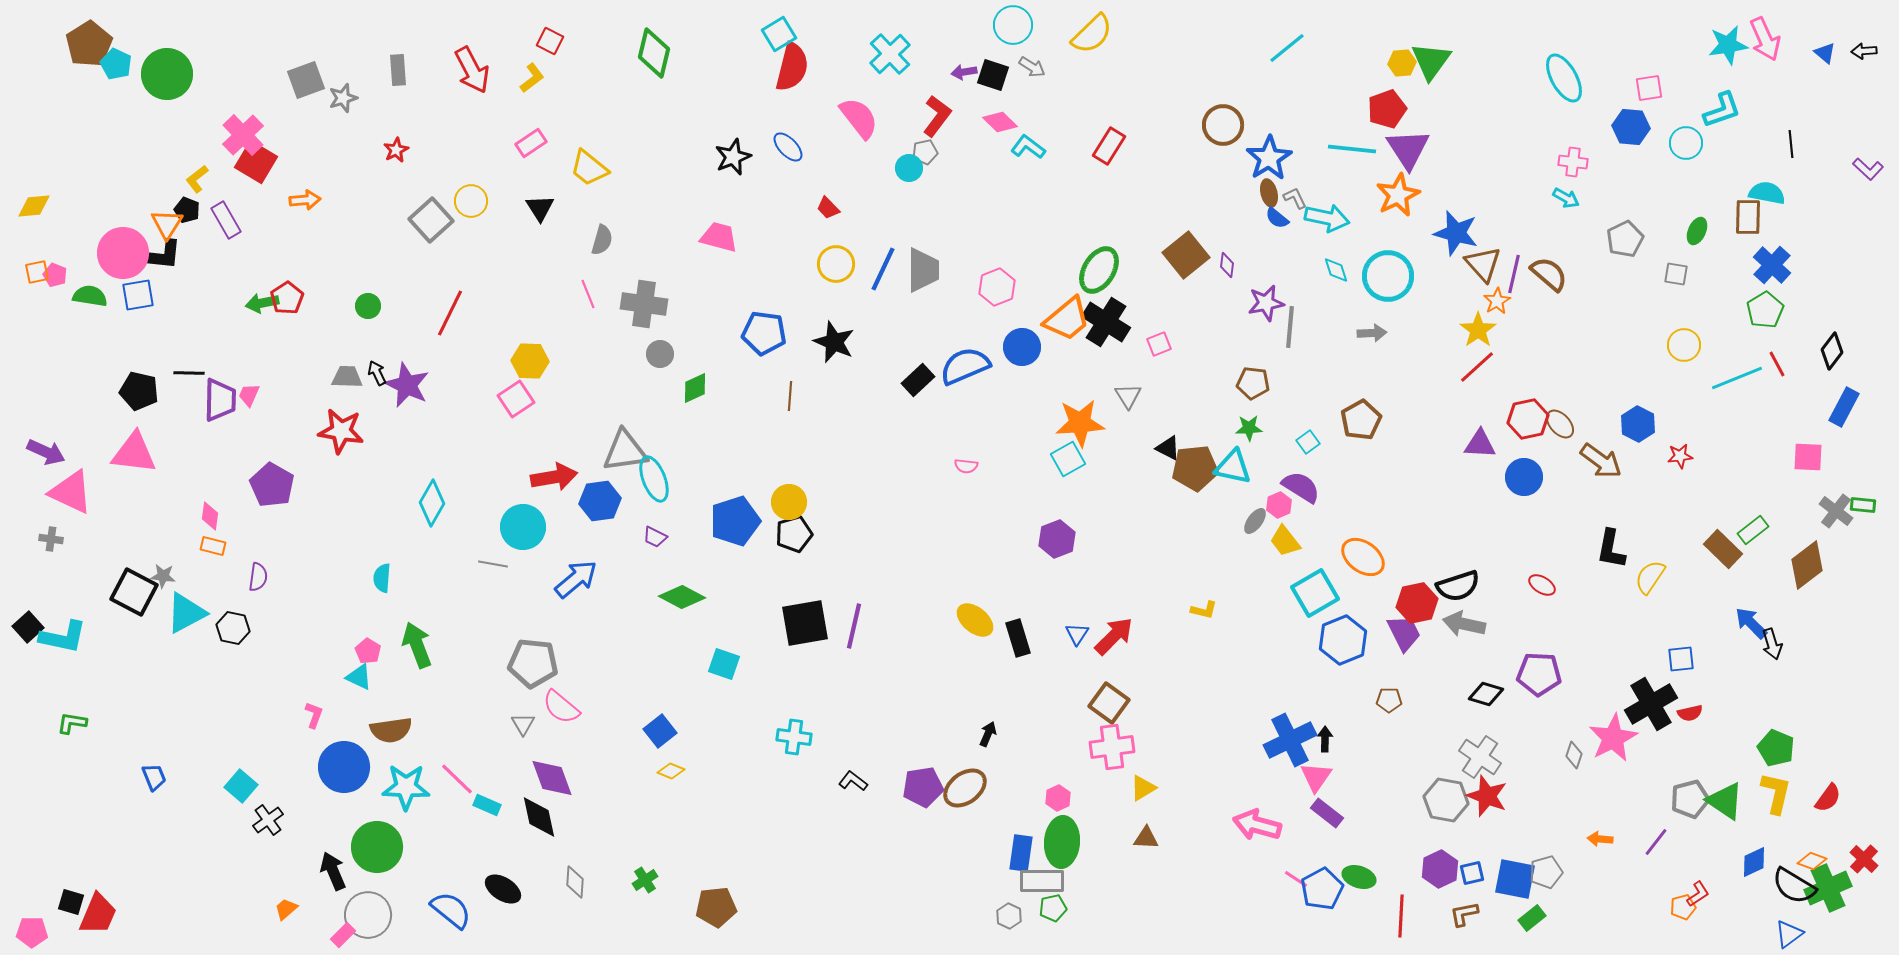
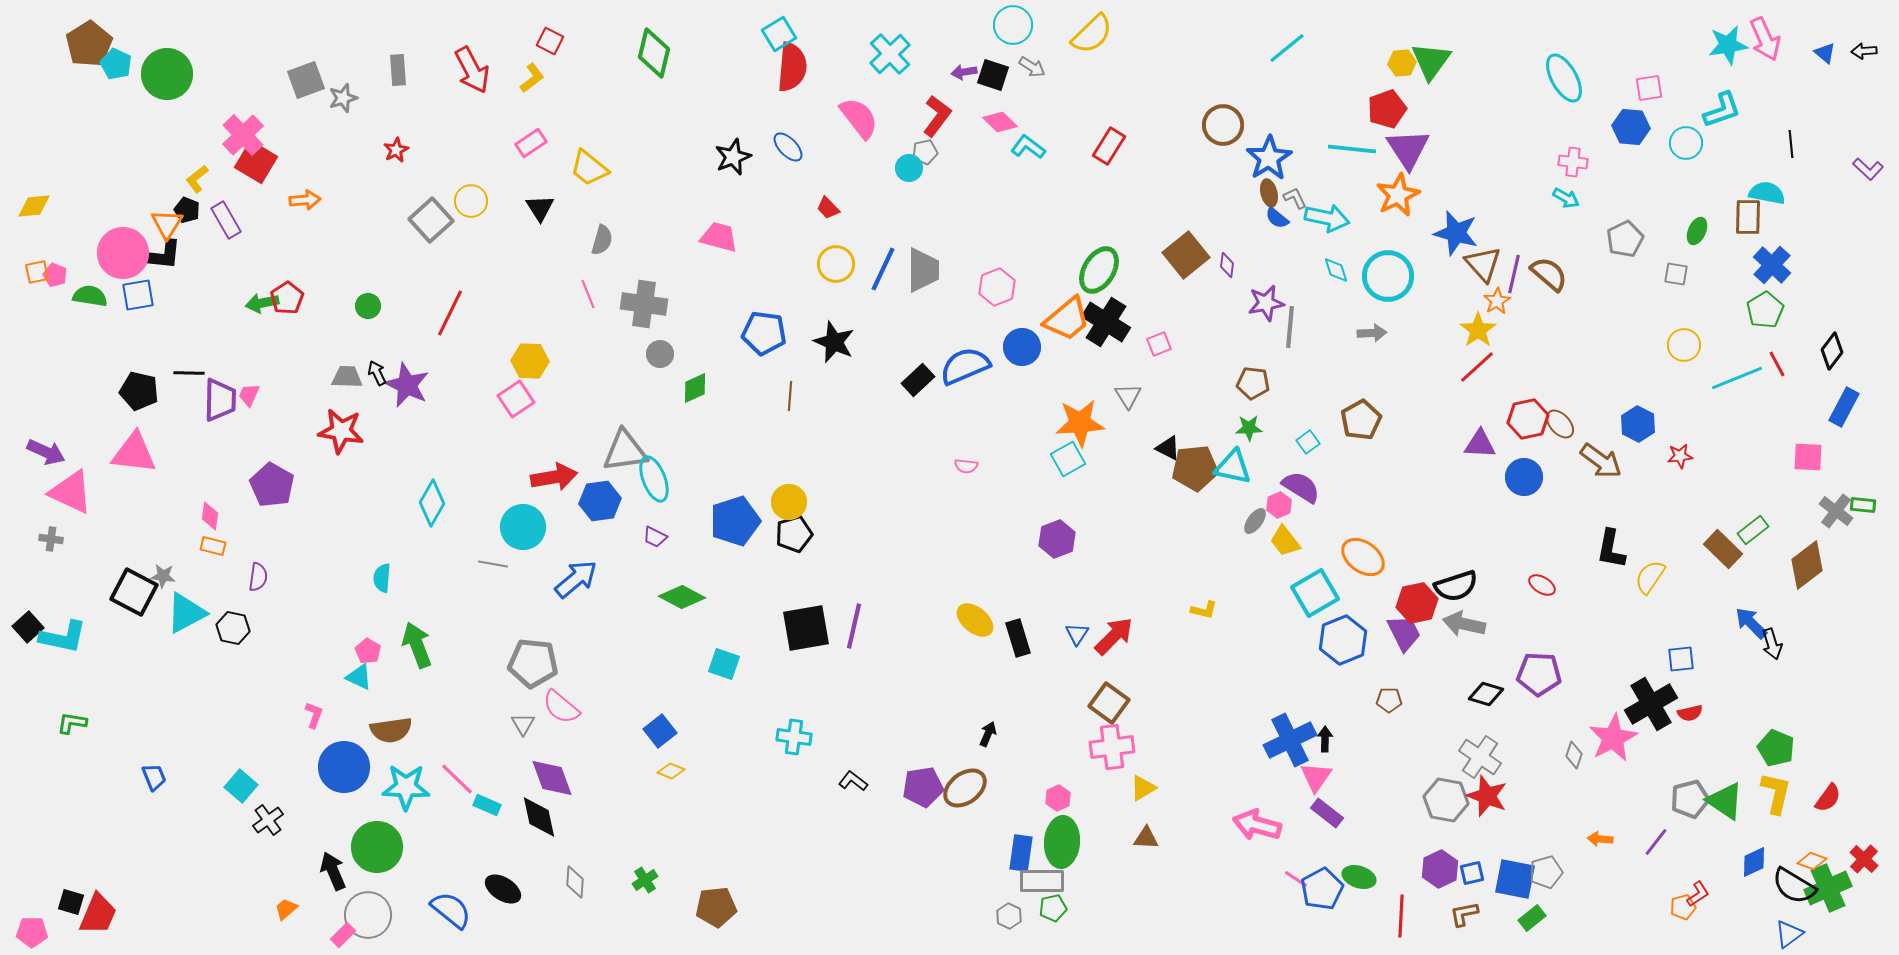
red semicircle at (792, 67): rotated 9 degrees counterclockwise
black semicircle at (1458, 586): moved 2 px left
black square at (805, 623): moved 1 px right, 5 px down
